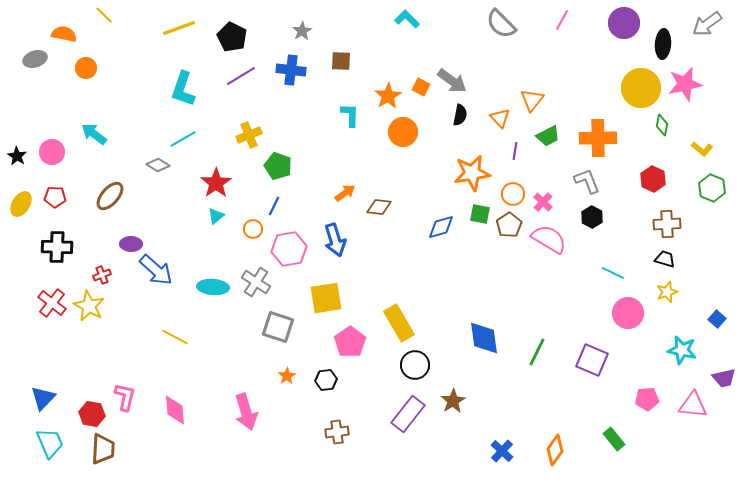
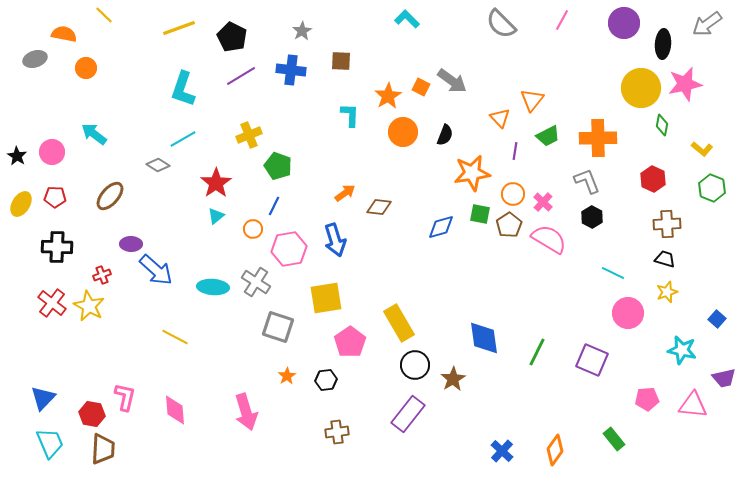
black semicircle at (460, 115): moved 15 px left, 20 px down; rotated 10 degrees clockwise
brown star at (453, 401): moved 22 px up
